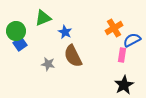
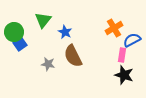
green triangle: moved 2 px down; rotated 30 degrees counterclockwise
green circle: moved 2 px left, 1 px down
black star: moved 10 px up; rotated 24 degrees counterclockwise
